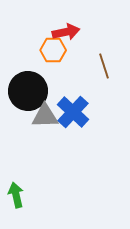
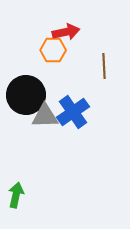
brown line: rotated 15 degrees clockwise
black circle: moved 2 px left, 4 px down
blue cross: rotated 12 degrees clockwise
green arrow: rotated 25 degrees clockwise
